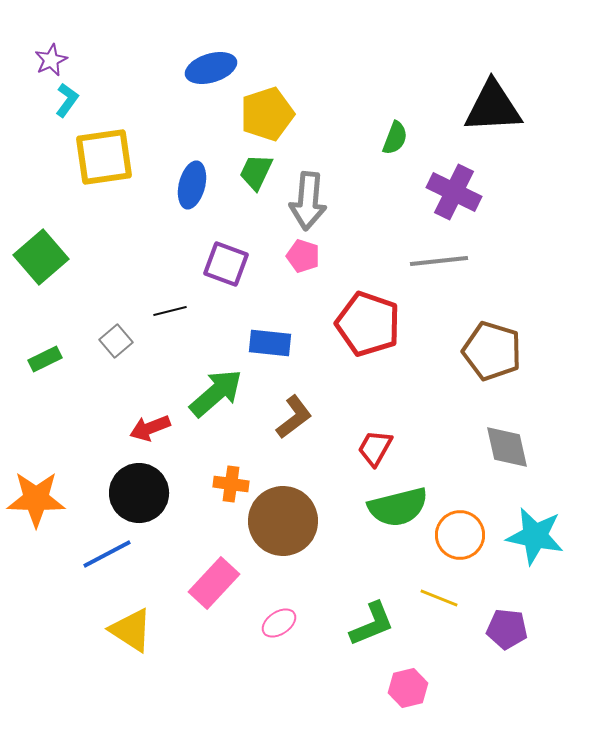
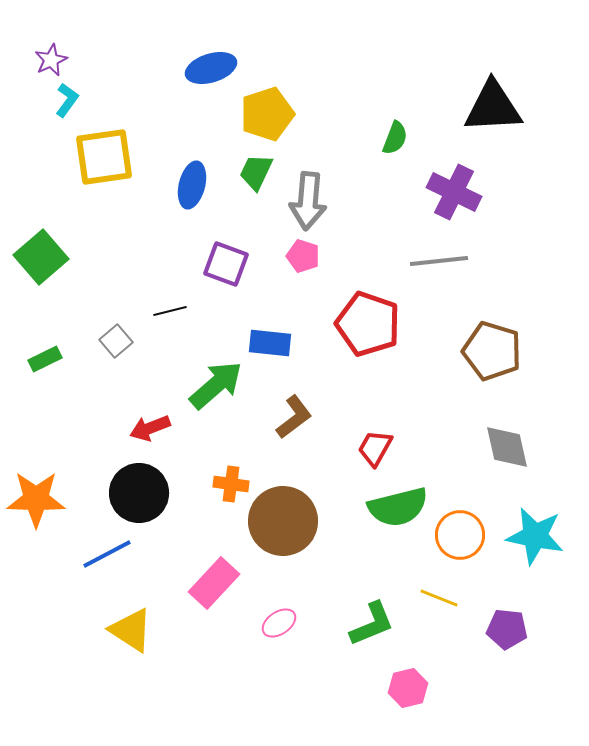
green arrow at (216, 393): moved 8 px up
